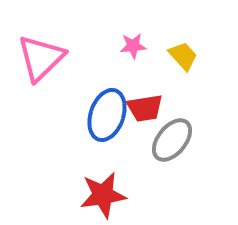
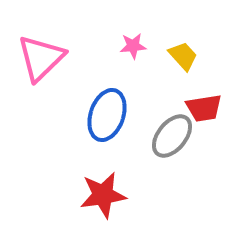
red trapezoid: moved 59 px right
gray ellipse: moved 4 px up
